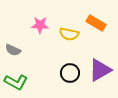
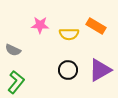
orange rectangle: moved 3 px down
yellow semicircle: rotated 12 degrees counterclockwise
black circle: moved 2 px left, 3 px up
green L-shape: rotated 80 degrees counterclockwise
